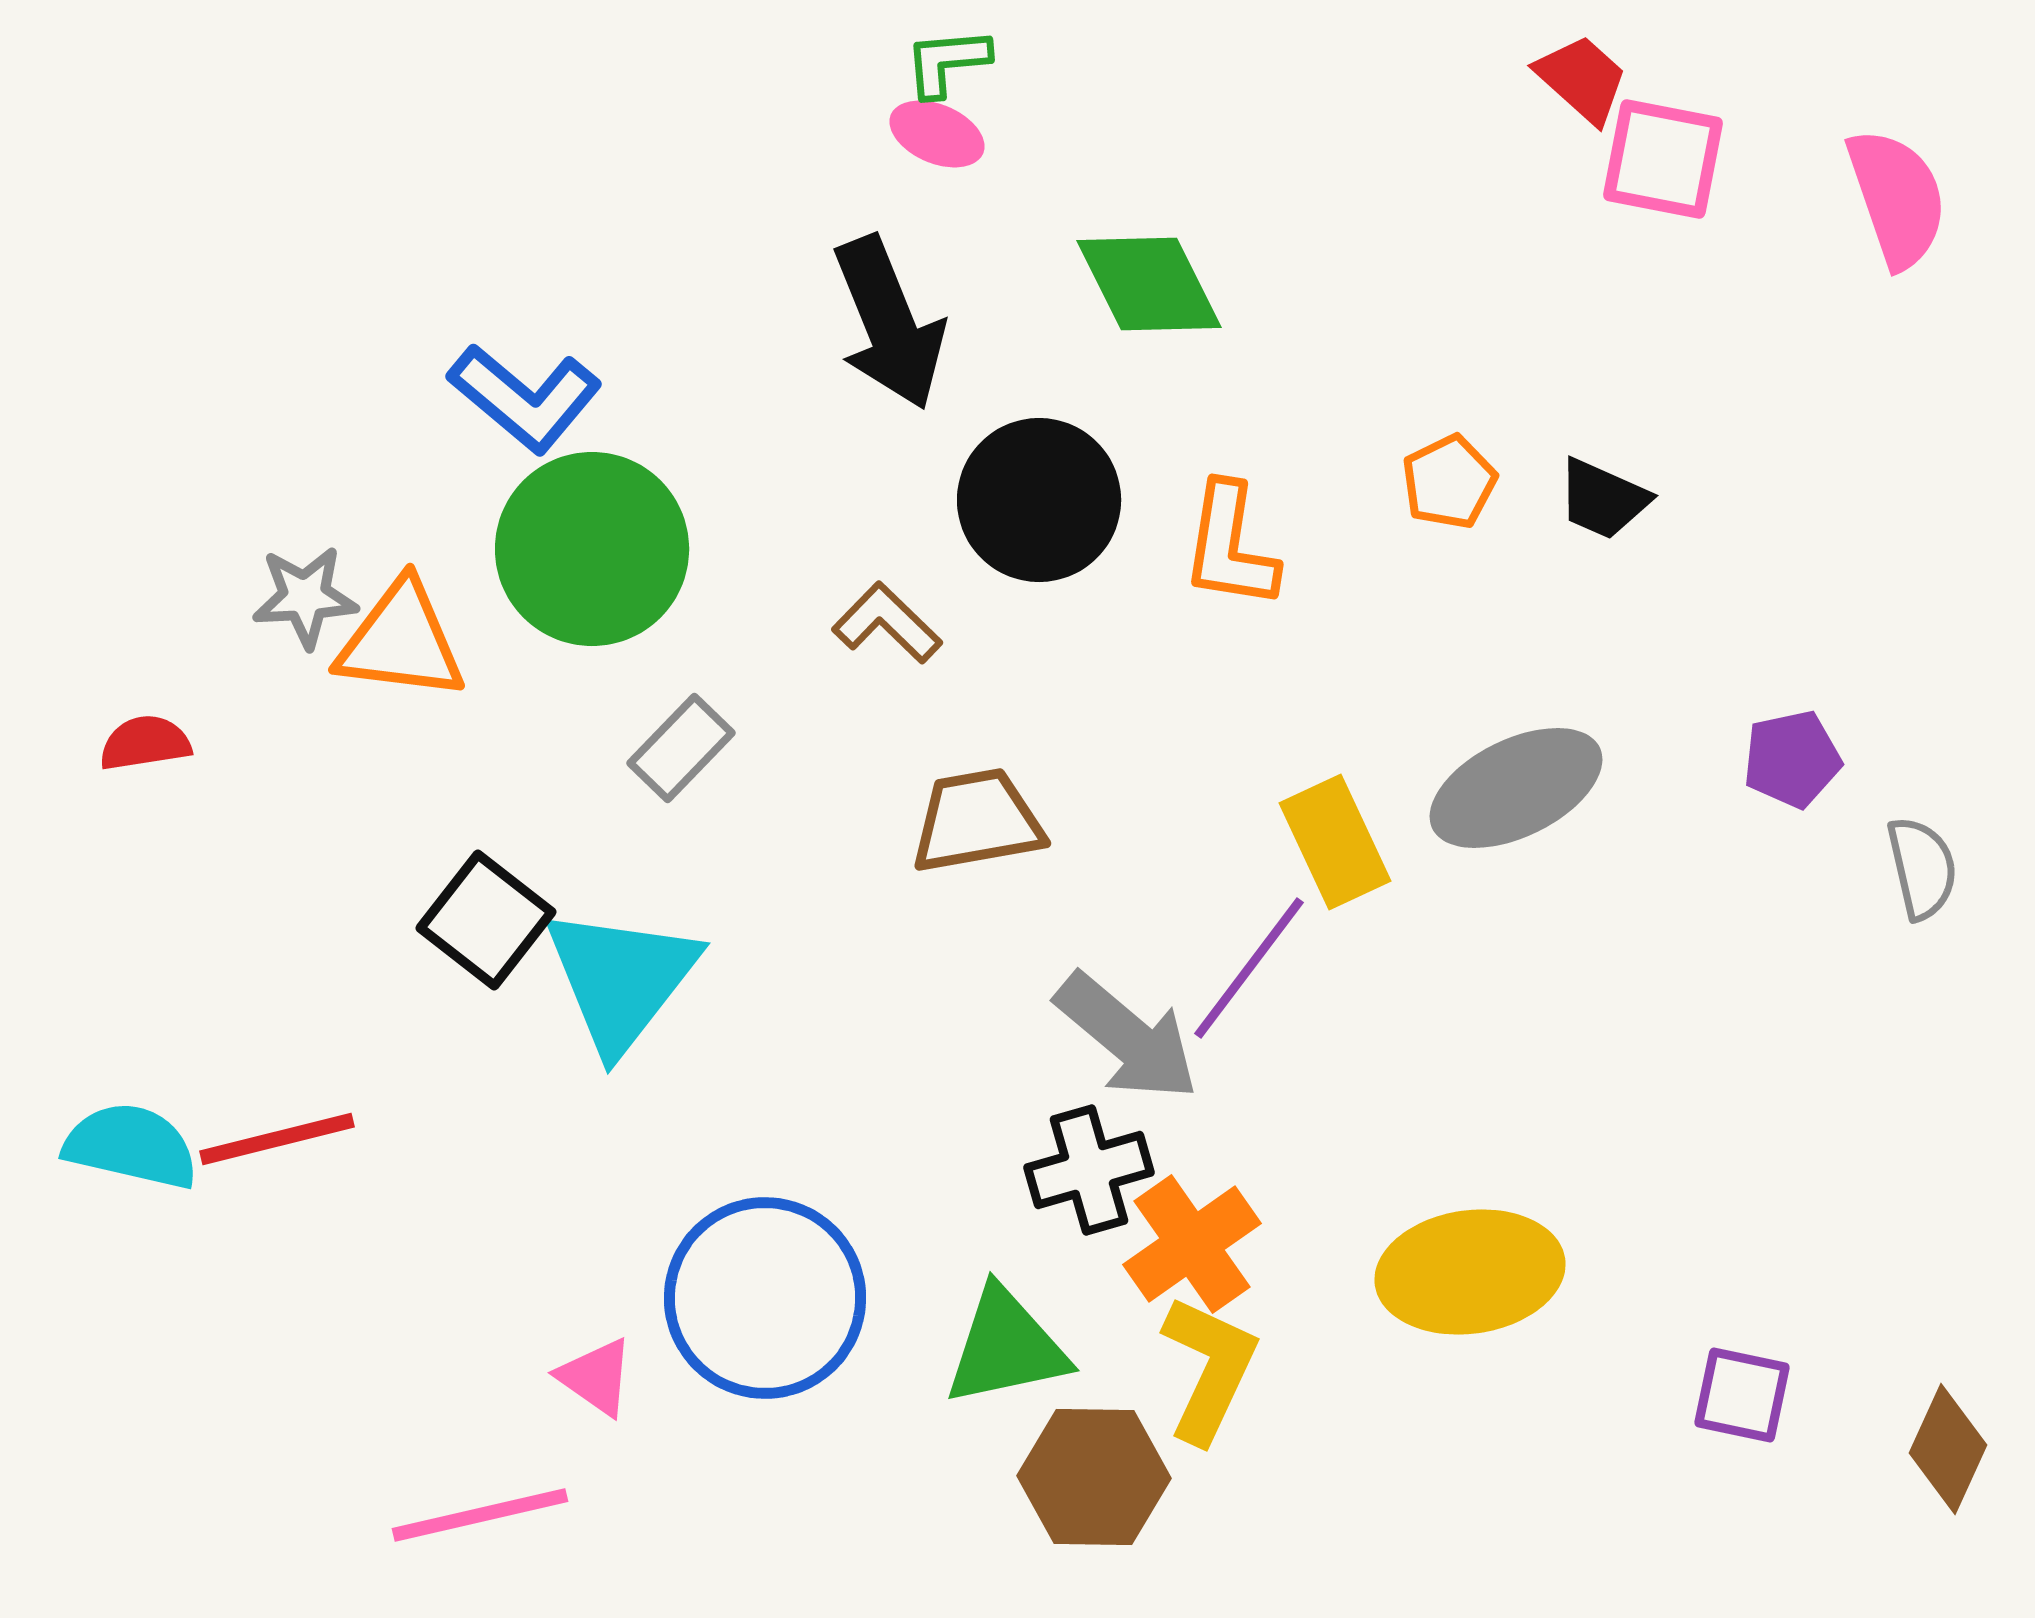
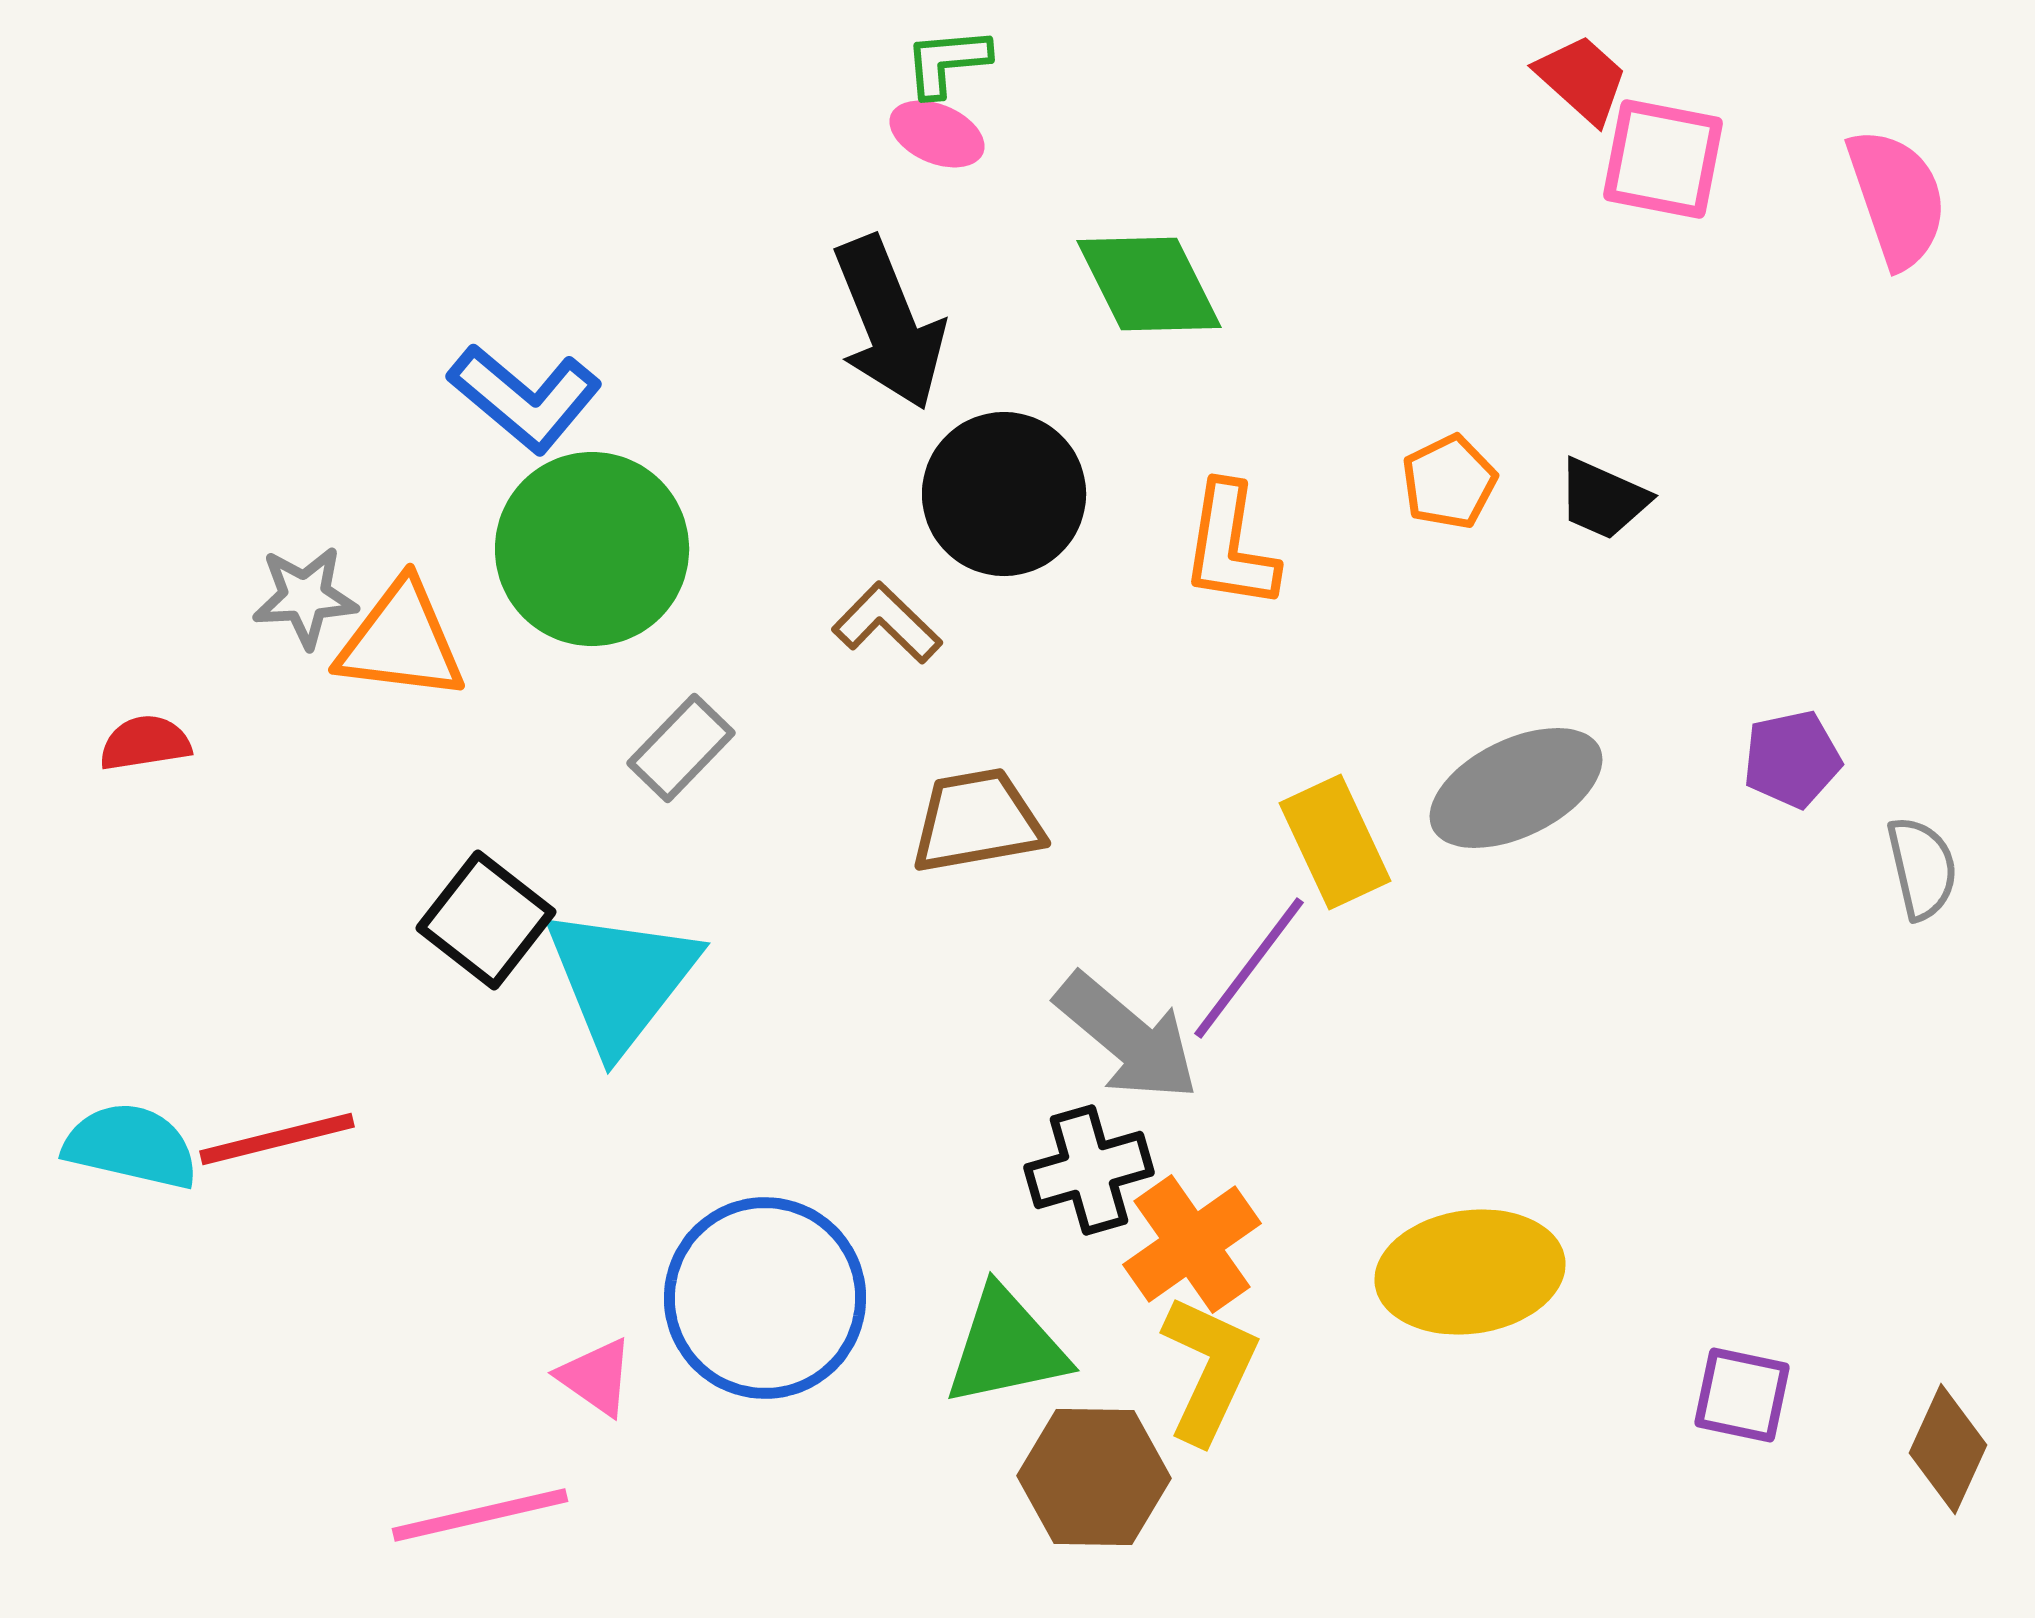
black circle: moved 35 px left, 6 px up
